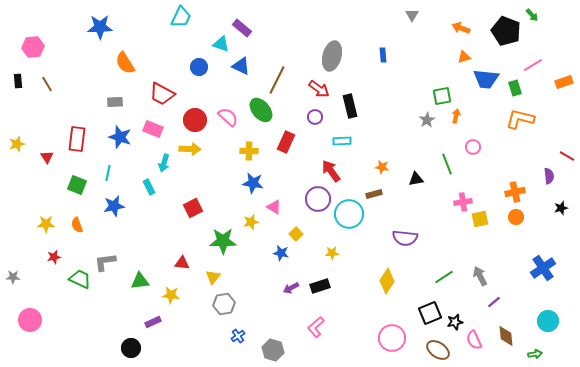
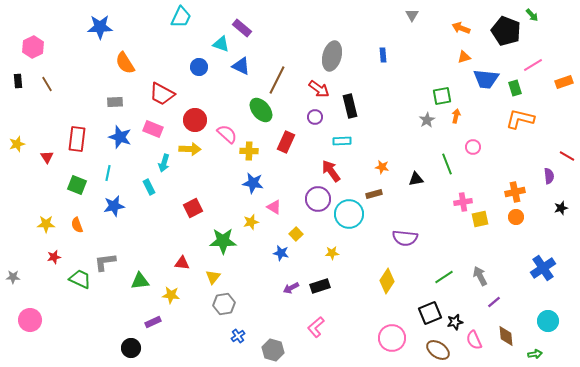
pink hexagon at (33, 47): rotated 20 degrees counterclockwise
pink semicircle at (228, 117): moved 1 px left, 17 px down
